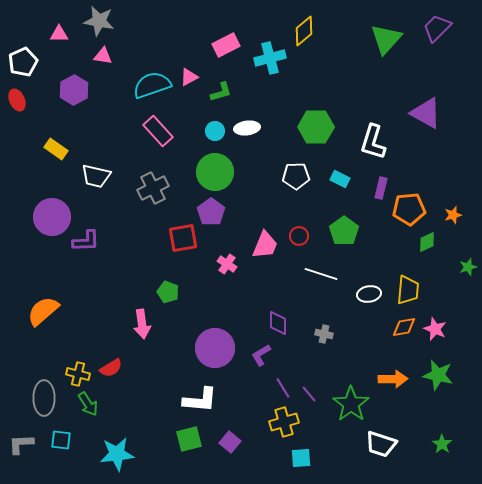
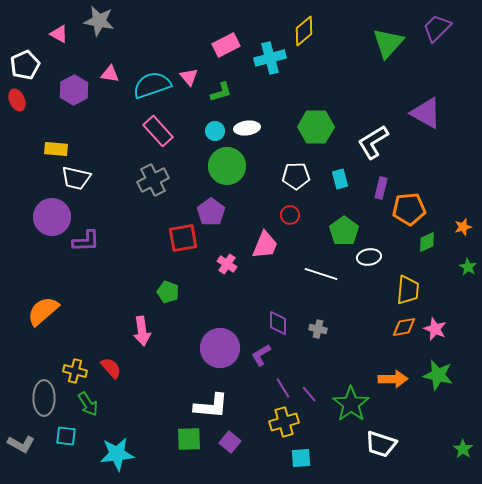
pink triangle at (59, 34): rotated 30 degrees clockwise
green triangle at (386, 39): moved 2 px right, 4 px down
pink triangle at (103, 56): moved 7 px right, 18 px down
white pentagon at (23, 62): moved 2 px right, 3 px down
pink triangle at (189, 77): rotated 42 degrees counterclockwise
white L-shape at (373, 142): rotated 42 degrees clockwise
yellow rectangle at (56, 149): rotated 30 degrees counterclockwise
green circle at (215, 172): moved 12 px right, 6 px up
white trapezoid at (96, 176): moved 20 px left, 2 px down
cyan rectangle at (340, 179): rotated 48 degrees clockwise
gray cross at (153, 188): moved 8 px up
orange star at (453, 215): moved 10 px right, 12 px down
red circle at (299, 236): moved 9 px left, 21 px up
green star at (468, 267): rotated 24 degrees counterclockwise
white ellipse at (369, 294): moved 37 px up
pink arrow at (142, 324): moved 7 px down
gray cross at (324, 334): moved 6 px left, 5 px up
purple circle at (215, 348): moved 5 px right
red semicircle at (111, 368): rotated 100 degrees counterclockwise
yellow cross at (78, 374): moved 3 px left, 3 px up
white L-shape at (200, 400): moved 11 px right, 6 px down
green square at (189, 439): rotated 12 degrees clockwise
cyan square at (61, 440): moved 5 px right, 4 px up
gray L-shape at (21, 444): rotated 148 degrees counterclockwise
green star at (442, 444): moved 21 px right, 5 px down
